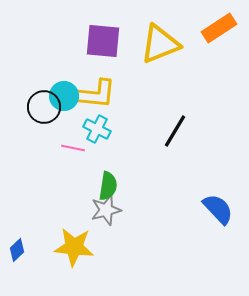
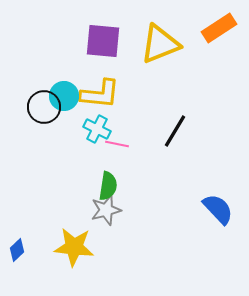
yellow L-shape: moved 4 px right
pink line: moved 44 px right, 4 px up
